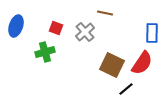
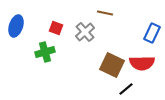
blue rectangle: rotated 24 degrees clockwise
red semicircle: rotated 55 degrees clockwise
